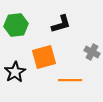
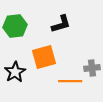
green hexagon: moved 1 px left, 1 px down
gray cross: moved 16 px down; rotated 35 degrees counterclockwise
orange line: moved 1 px down
